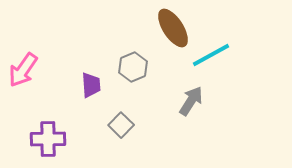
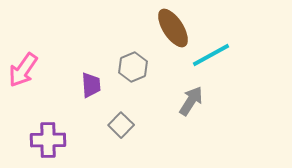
purple cross: moved 1 px down
